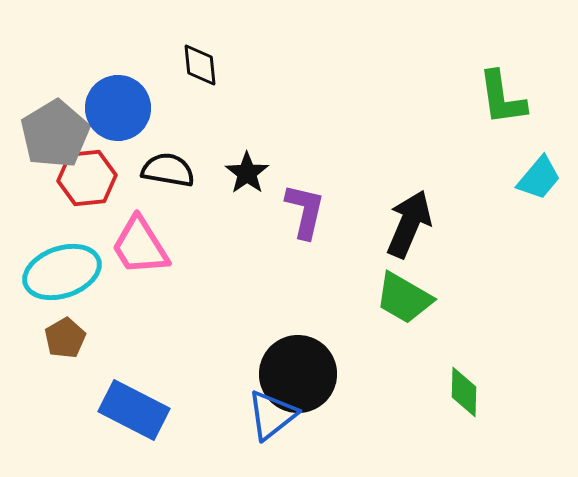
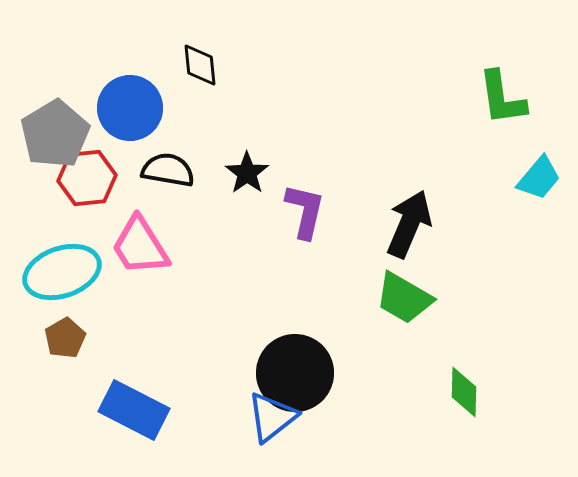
blue circle: moved 12 px right
black circle: moved 3 px left, 1 px up
blue triangle: moved 2 px down
